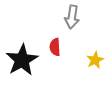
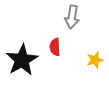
yellow star: rotated 12 degrees clockwise
